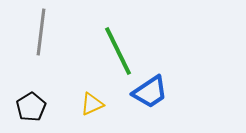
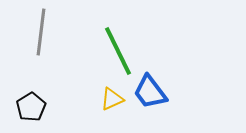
blue trapezoid: rotated 87 degrees clockwise
yellow triangle: moved 20 px right, 5 px up
